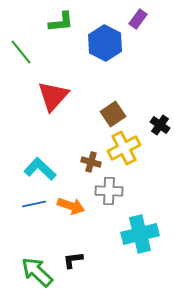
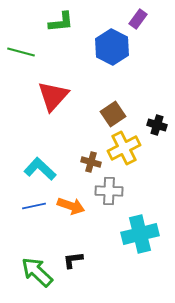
blue hexagon: moved 7 px right, 4 px down
green line: rotated 36 degrees counterclockwise
black cross: moved 3 px left; rotated 18 degrees counterclockwise
blue line: moved 2 px down
